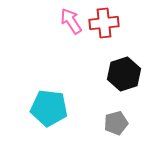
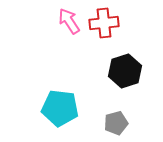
pink arrow: moved 2 px left
black hexagon: moved 1 px right, 3 px up
cyan pentagon: moved 11 px right
